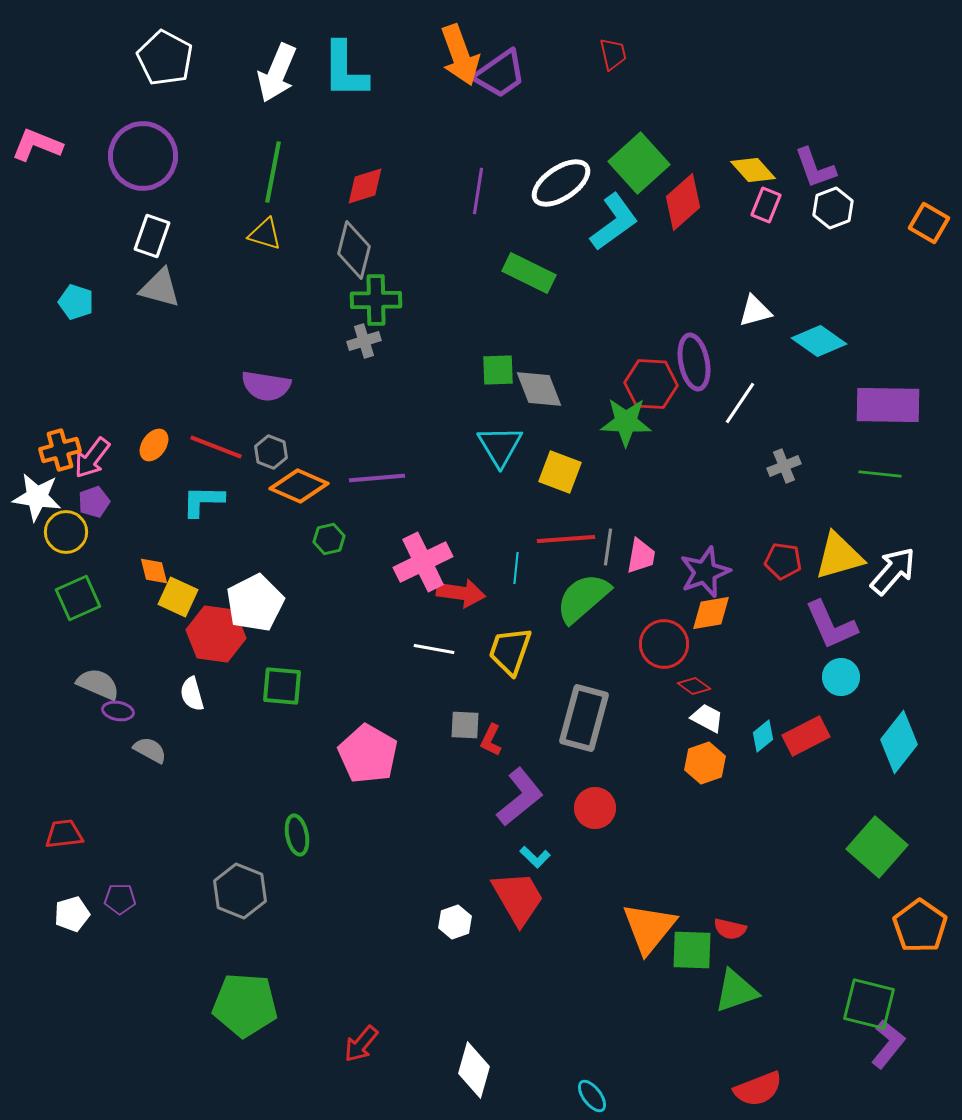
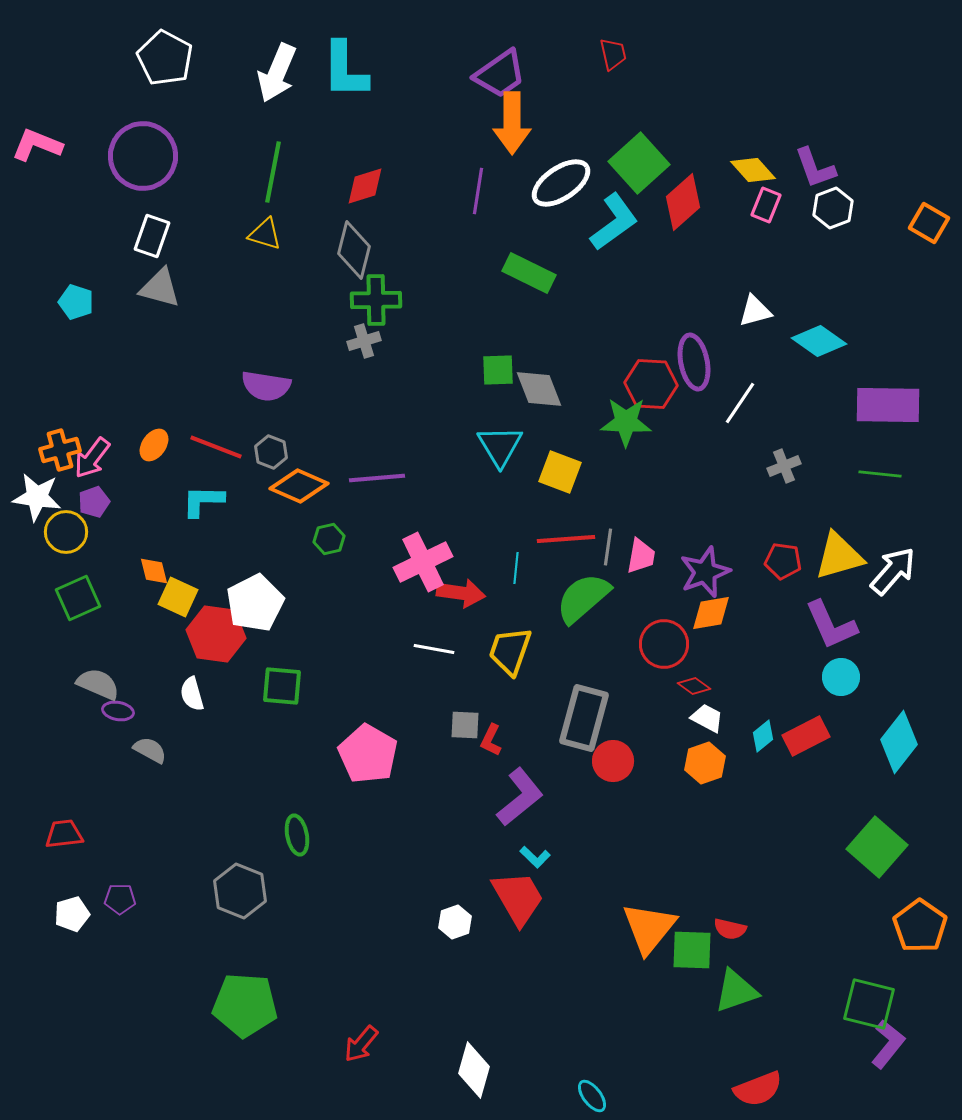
orange arrow at (460, 55): moved 52 px right, 68 px down; rotated 20 degrees clockwise
red circle at (595, 808): moved 18 px right, 47 px up
